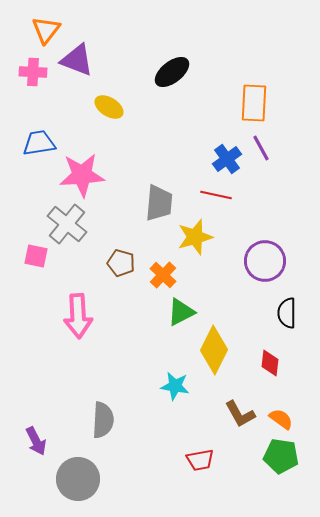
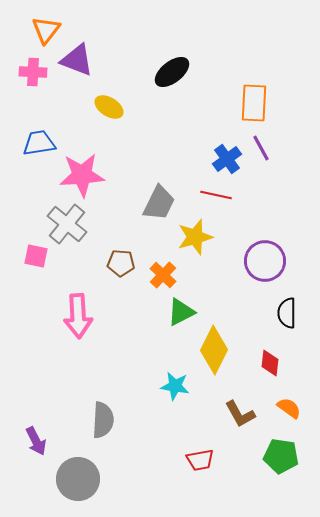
gray trapezoid: rotated 21 degrees clockwise
brown pentagon: rotated 12 degrees counterclockwise
orange semicircle: moved 8 px right, 11 px up
